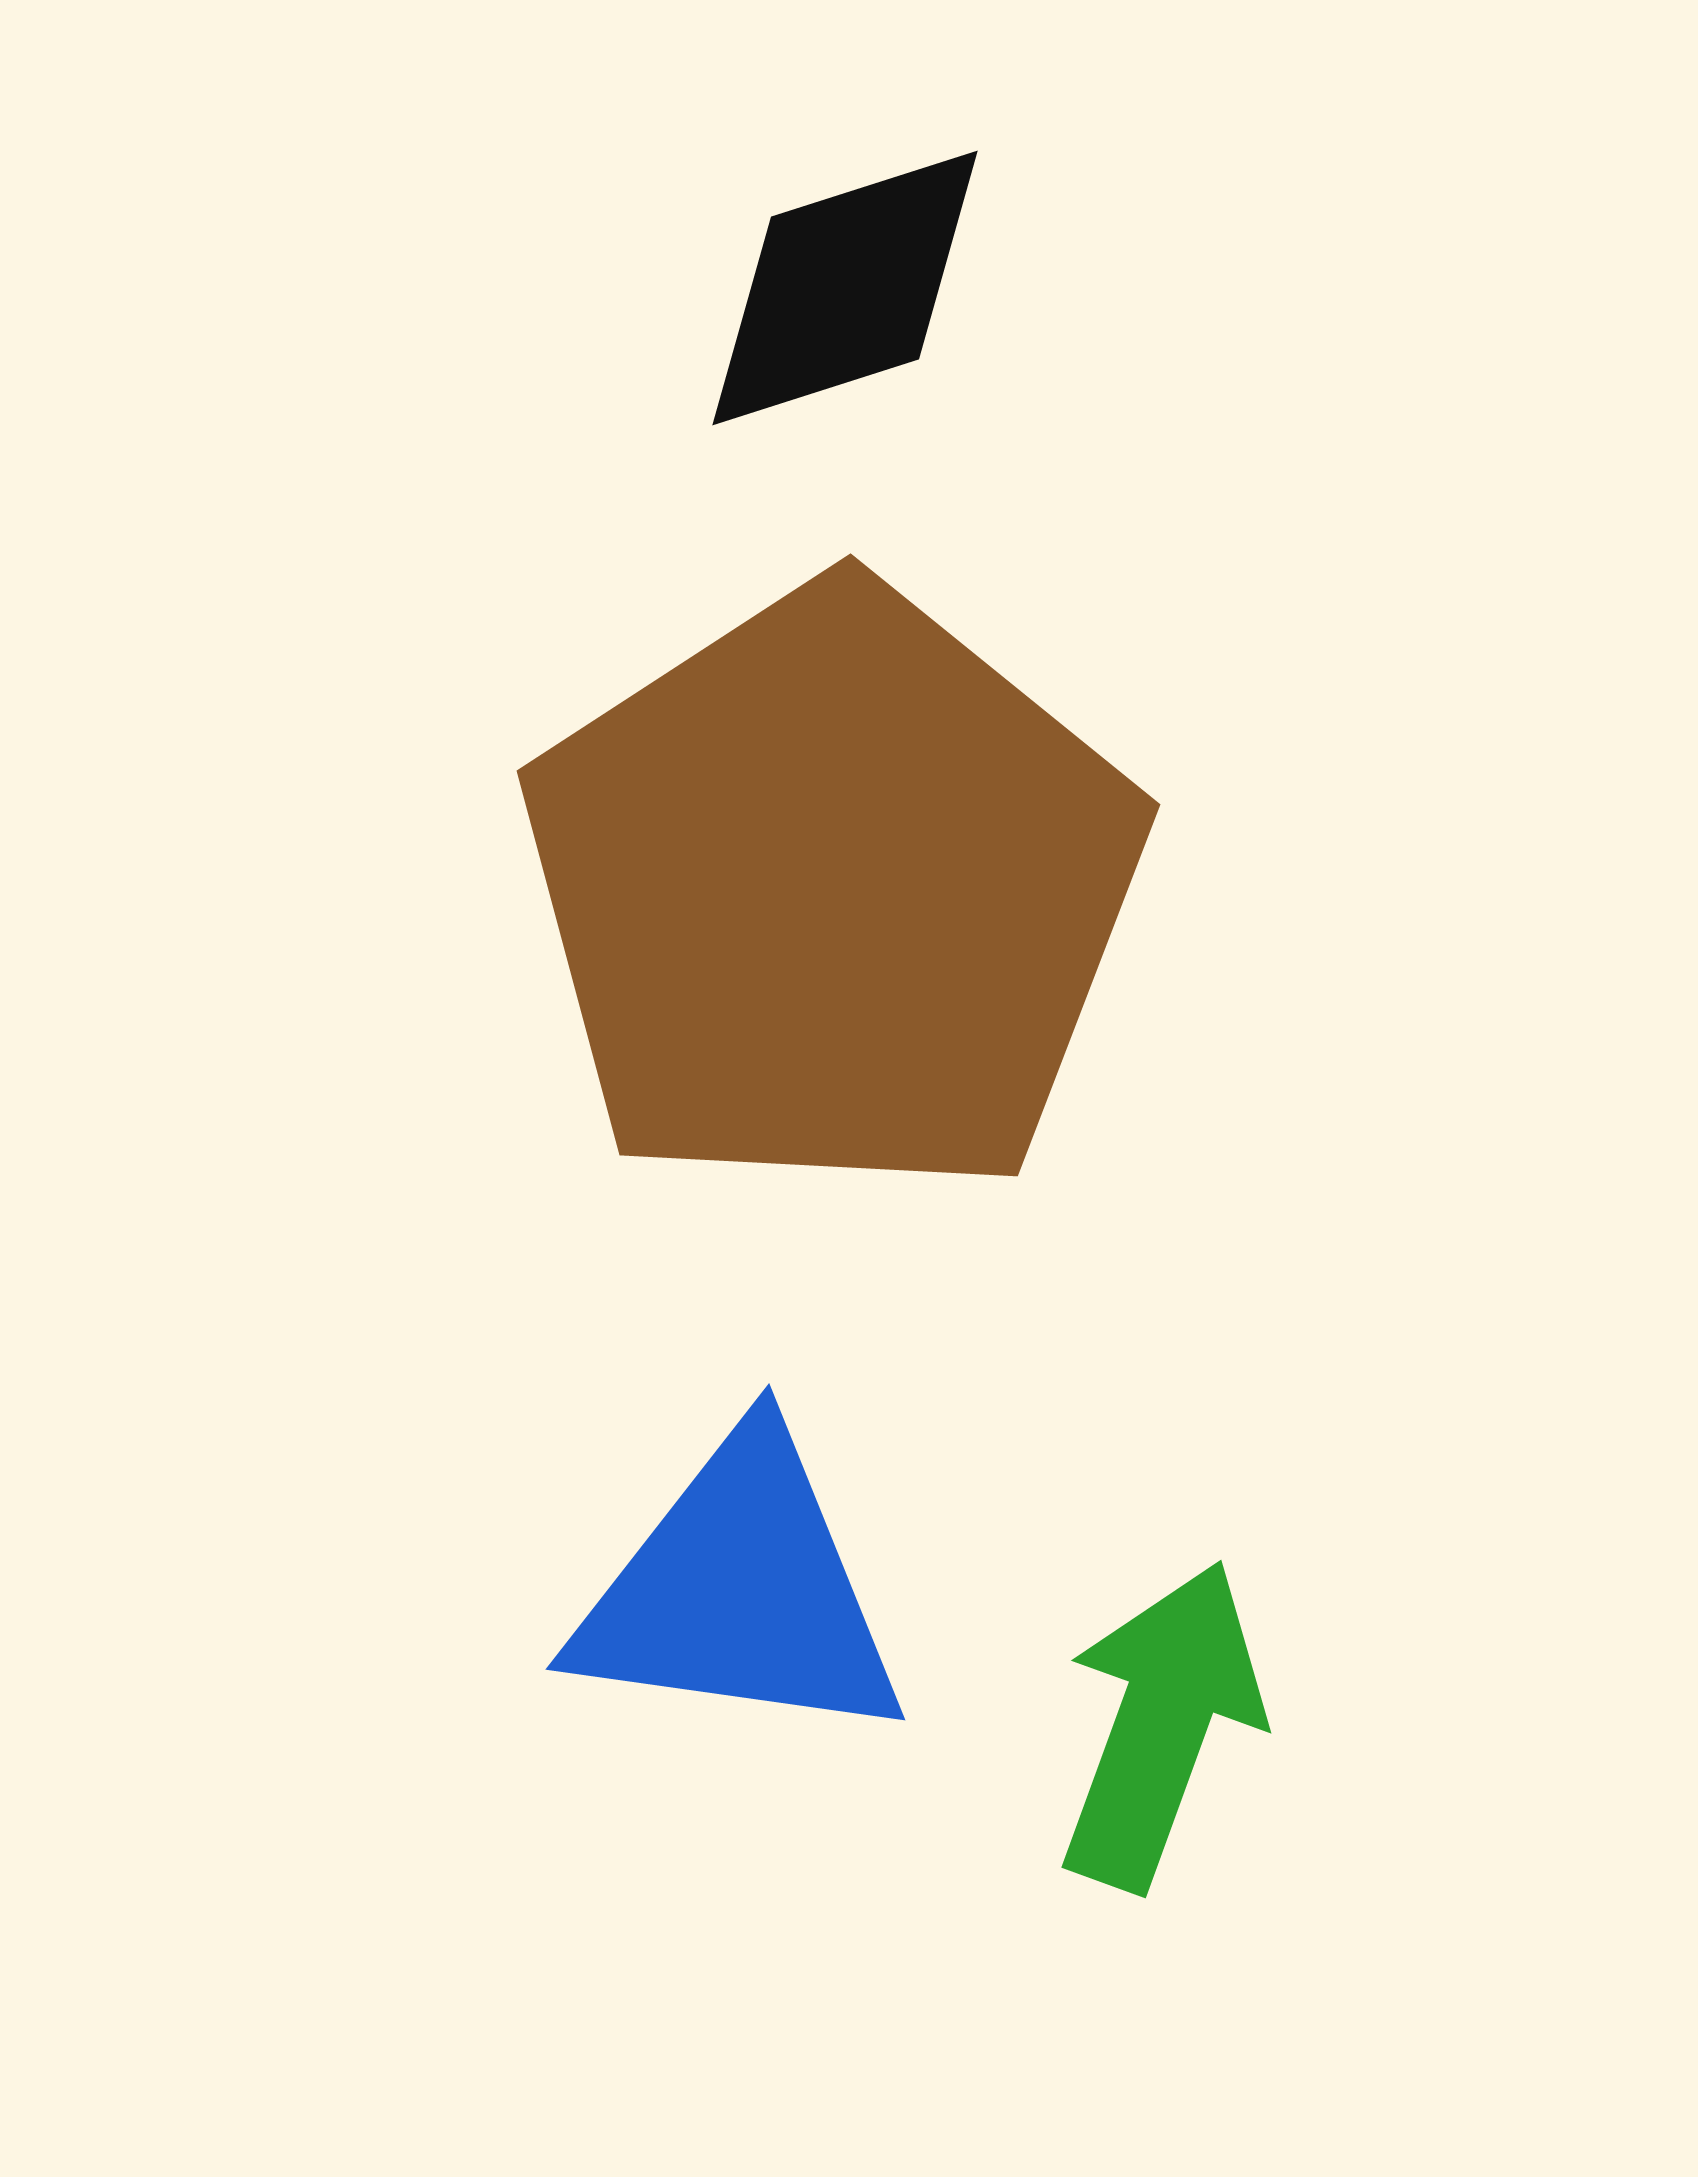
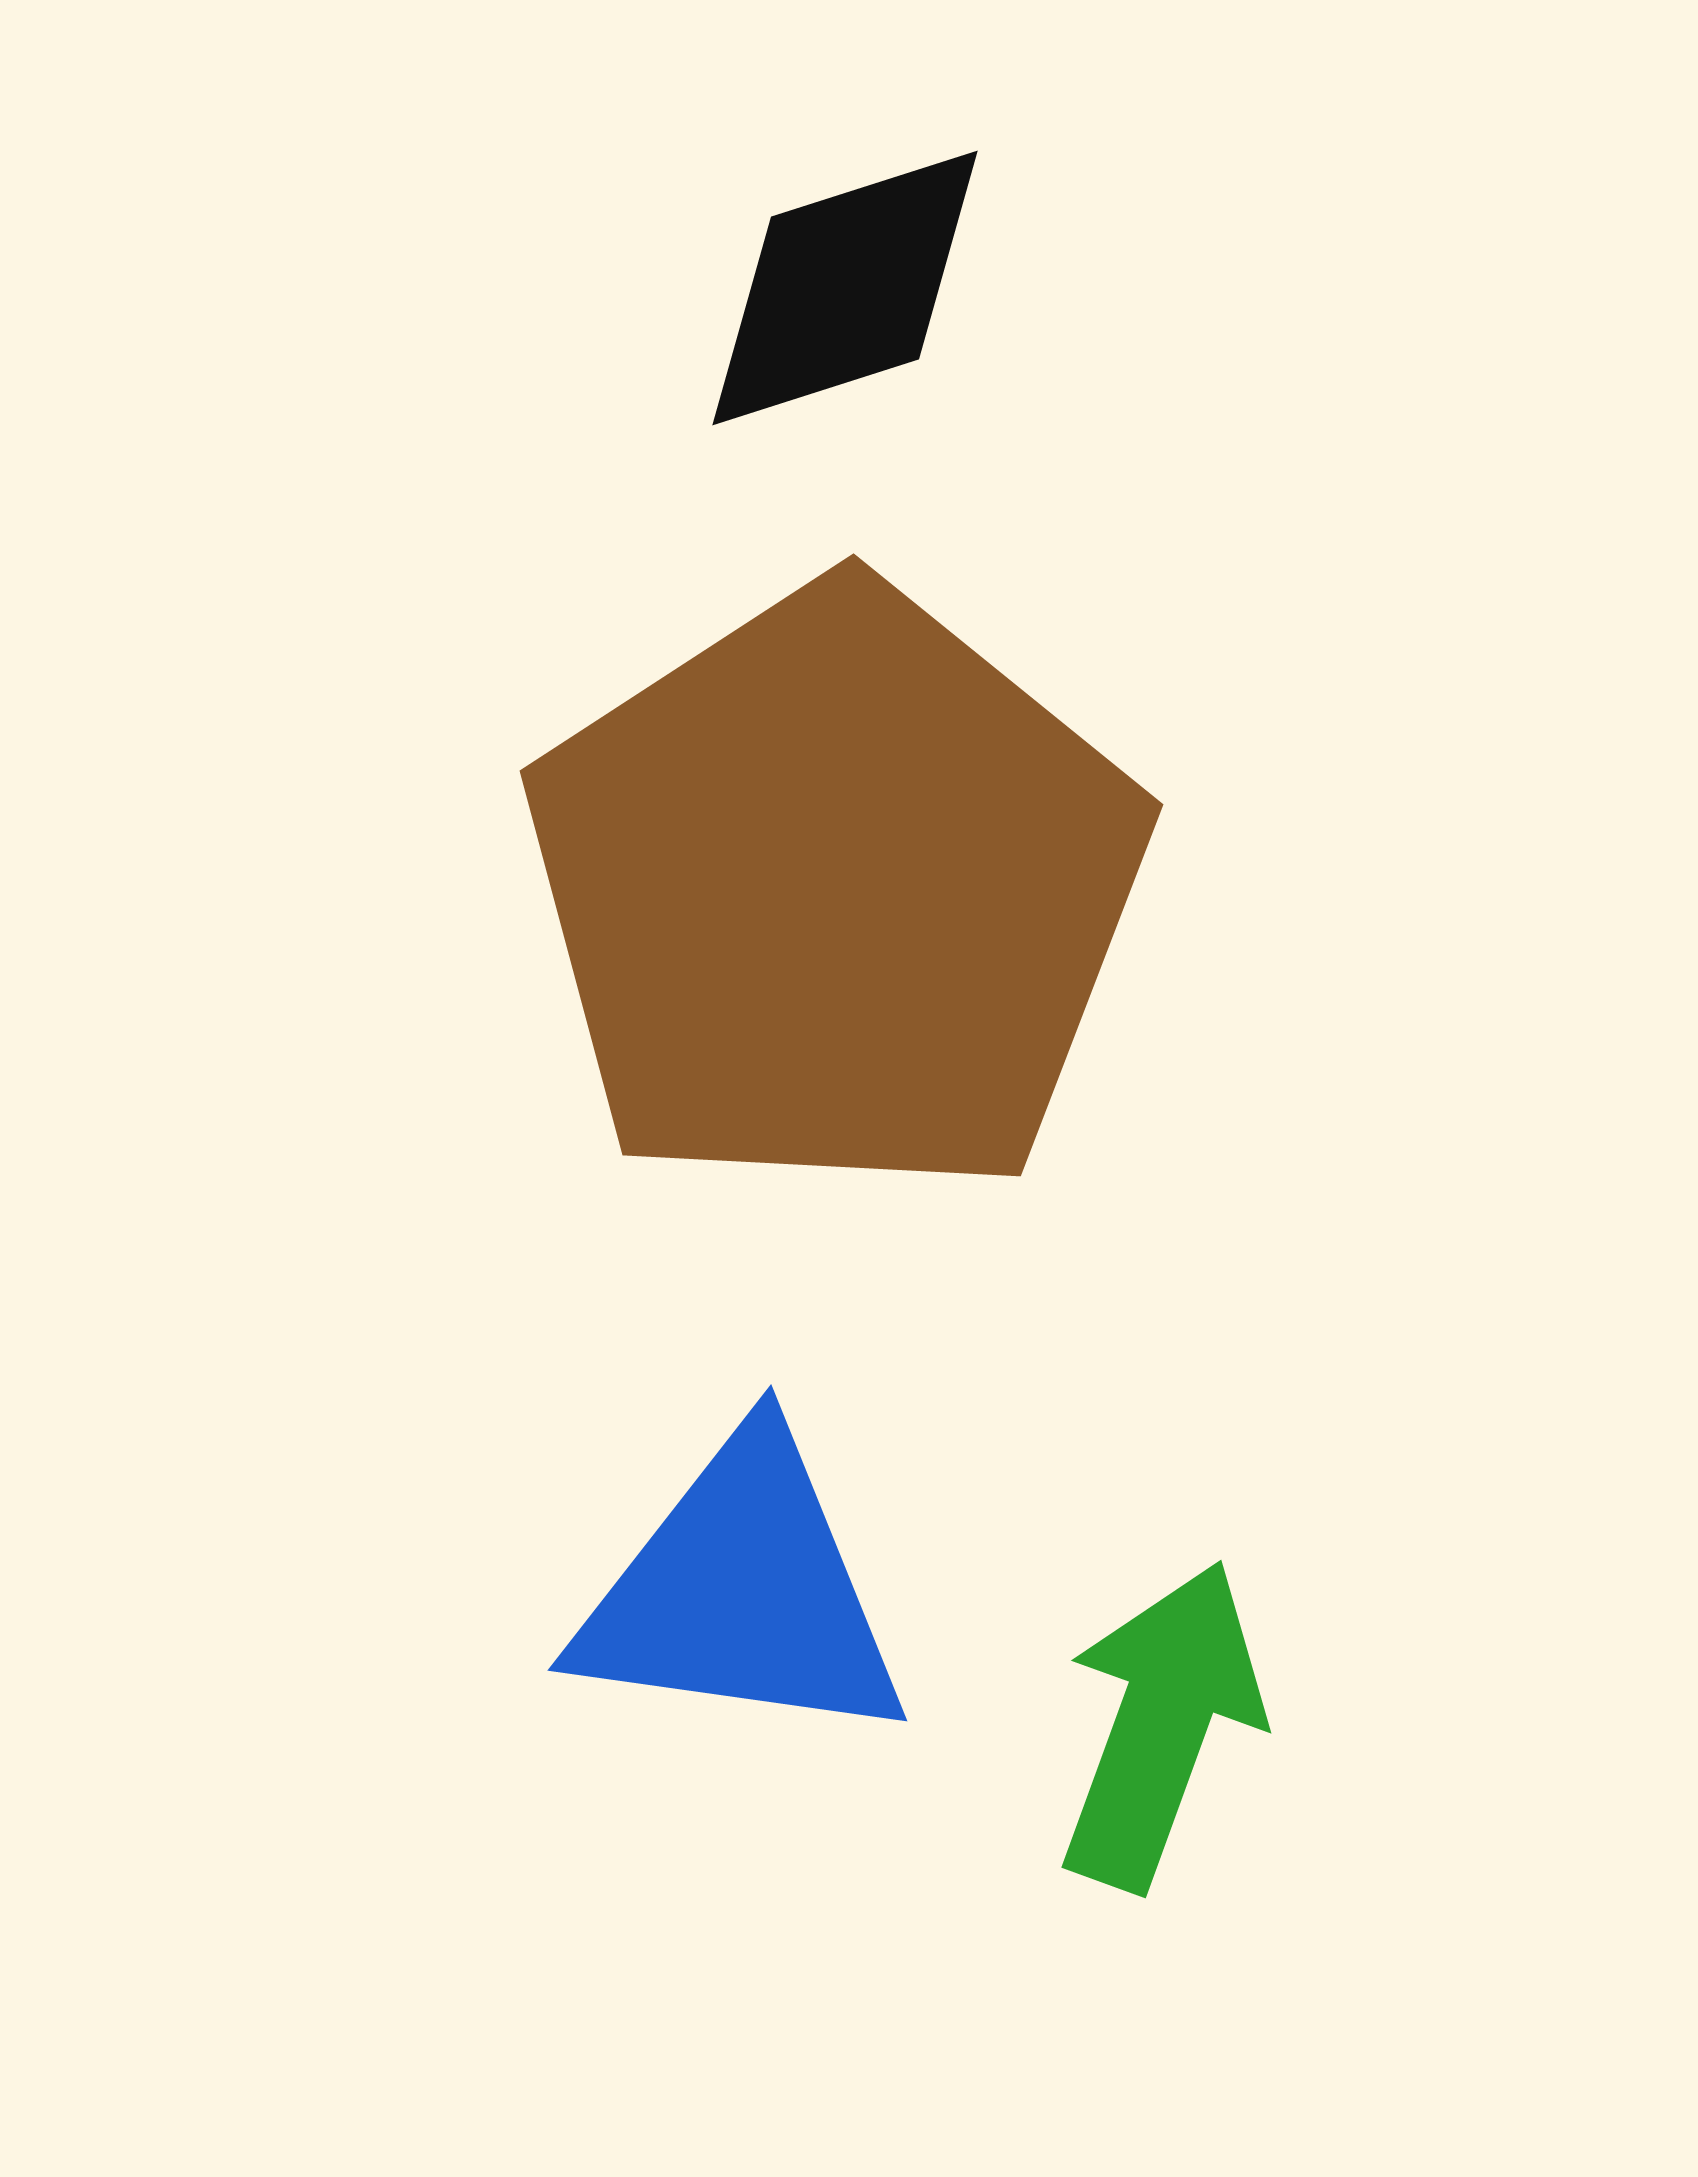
brown pentagon: moved 3 px right
blue triangle: moved 2 px right, 1 px down
